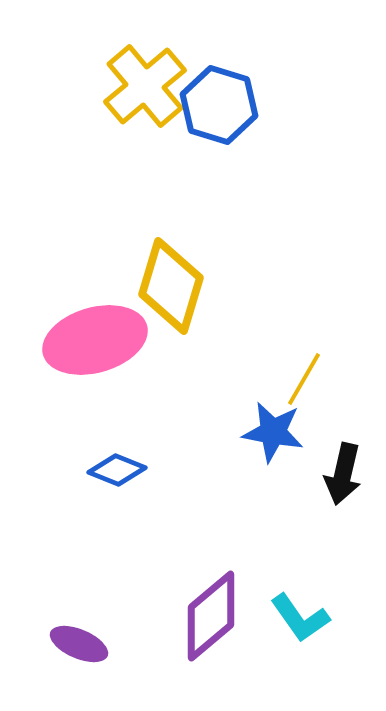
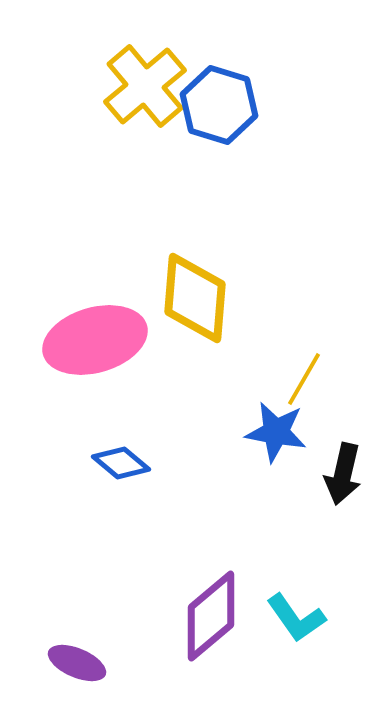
yellow diamond: moved 24 px right, 12 px down; rotated 12 degrees counterclockwise
blue star: moved 3 px right
blue diamond: moved 4 px right, 7 px up; rotated 18 degrees clockwise
cyan L-shape: moved 4 px left
purple ellipse: moved 2 px left, 19 px down
